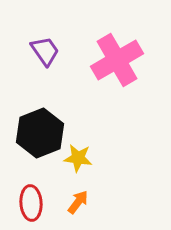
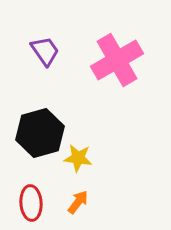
black hexagon: rotated 6 degrees clockwise
